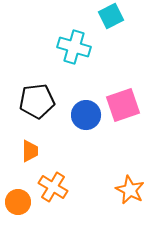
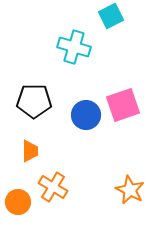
black pentagon: moved 3 px left; rotated 8 degrees clockwise
